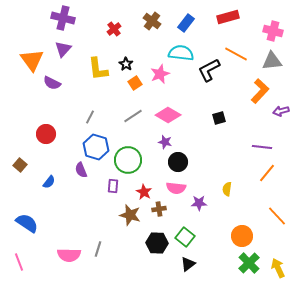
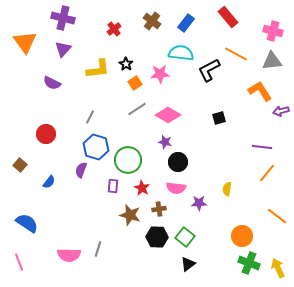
red rectangle at (228, 17): rotated 65 degrees clockwise
orange triangle at (32, 60): moved 7 px left, 18 px up
yellow L-shape at (98, 69): rotated 90 degrees counterclockwise
pink star at (160, 74): rotated 18 degrees clockwise
orange L-shape at (260, 91): rotated 75 degrees counterclockwise
gray line at (133, 116): moved 4 px right, 7 px up
purple semicircle at (81, 170): rotated 42 degrees clockwise
red star at (144, 192): moved 2 px left, 4 px up
orange line at (277, 216): rotated 10 degrees counterclockwise
black hexagon at (157, 243): moved 6 px up
green cross at (249, 263): rotated 25 degrees counterclockwise
